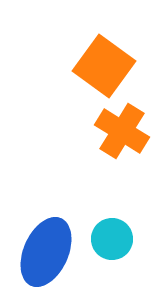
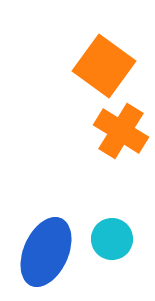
orange cross: moved 1 px left
